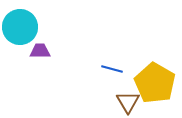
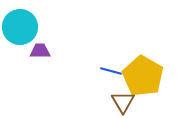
blue line: moved 1 px left, 2 px down
yellow pentagon: moved 12 px left, 7 px up
brown triangle: moved 5 px left
